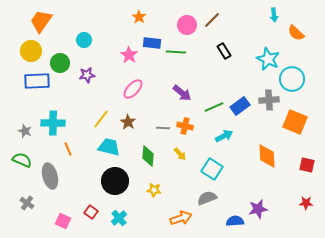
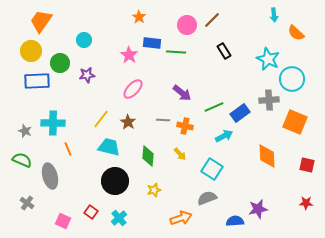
blue rectangle at (240, 106): moved 7 px down
gray line at (163, 128): moved 8 px up
yellow star at (154, 190): rotated 24 degrees counterclockwise
